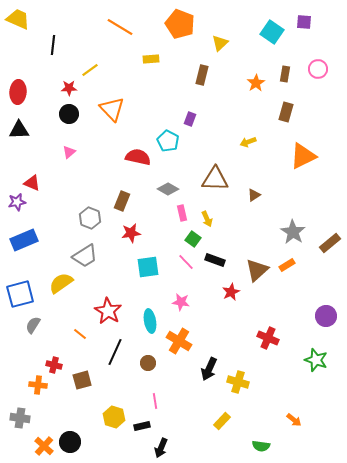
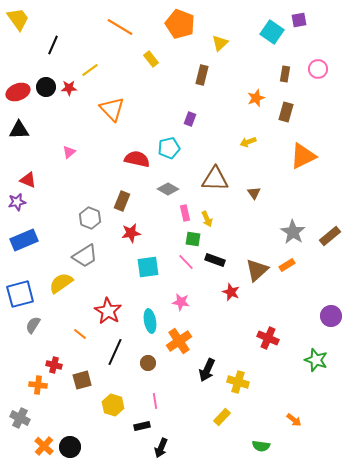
yellow trapezoid at (18, 19): rotated 30 degrees clockwise
purple square at (304, 22): moved 5 px left, 2 px up; rotated 14 degrees counterclockwise
black line at (53, 45): rotated 18 degrees clockwise
yellow rectangle at (151, 59): rotated 56 degrees clockwise
orange star at (256, 83): moved 15 px down; rotated 12 degrees clockwise
red ellipse at (18, 92): rotated 65 degrees clockwise
black circle at (69, 114): moved 23 px left, 27 px up
cyan pentagon at (168, 141): moved 1 px right, 7 px down; rotated 30 degrees clockwise
red semicircle at (138, 157): moved 1 px left, 2 px down
red triangle at (32, 183): moved 4 px left, 3 px up
brown triangle at (254, 195): moved 2 px up; rotated 32 degrees counterclockwise
pink rectangle at (182, 213): moved 3 px right
green square at (193, 239): rotated 28 degrees counterclockwise
brown rectangle at (330, 243): moved 7 px up
red star at (231, 292): rotated 24 degrees counterclockwise
purple circle at (326, 316): moved 5 px right
orange cross at (179, 341): rotated 25 degrees clockwise
black arrow at (209, 369): moved 2 px left, 1 px down
yellow hexagon at (114, 417): moved 1 px left, 12 px up
gray cross at (20, 418): rotated 18 degrees clockwise
yellow rectangle at (222, 421): moved 4 px up
black circle at (70, 442): moved 5 px down
